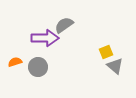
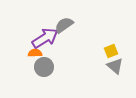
purple arrow: rotated 32 degrees counterclockwise
yellow square: moved 5 px right, 1 px up
orange semicircle: moved 20 px right, 9 px up; rotated 16 degrees clockwise
gray circle: moved 6 px right
